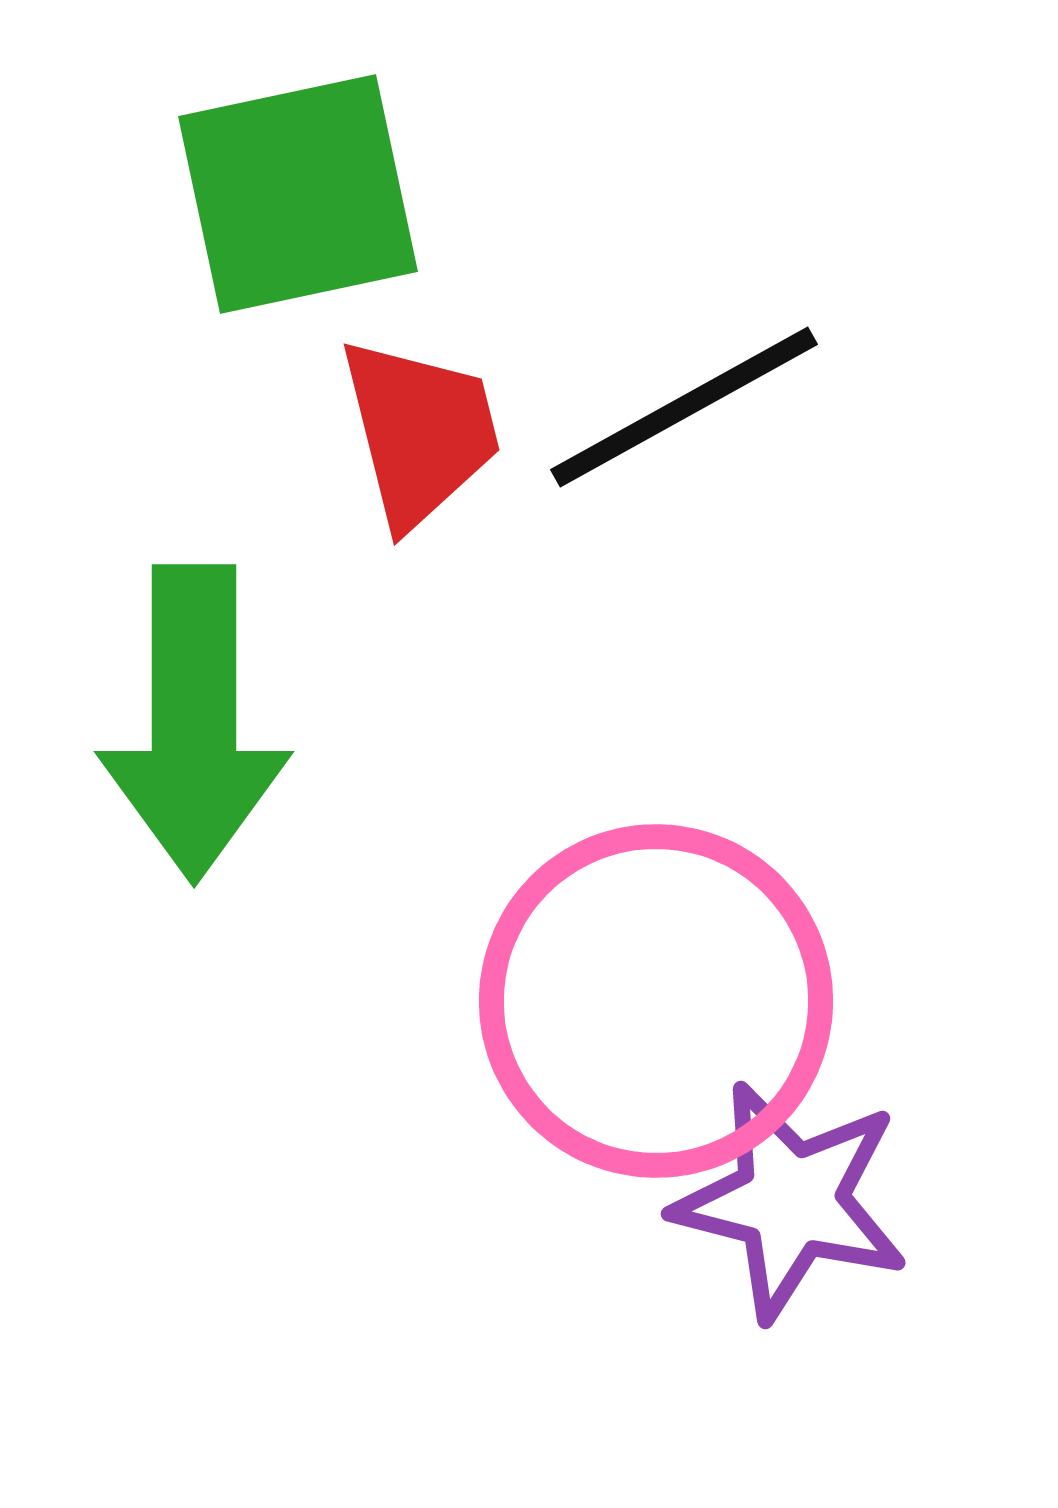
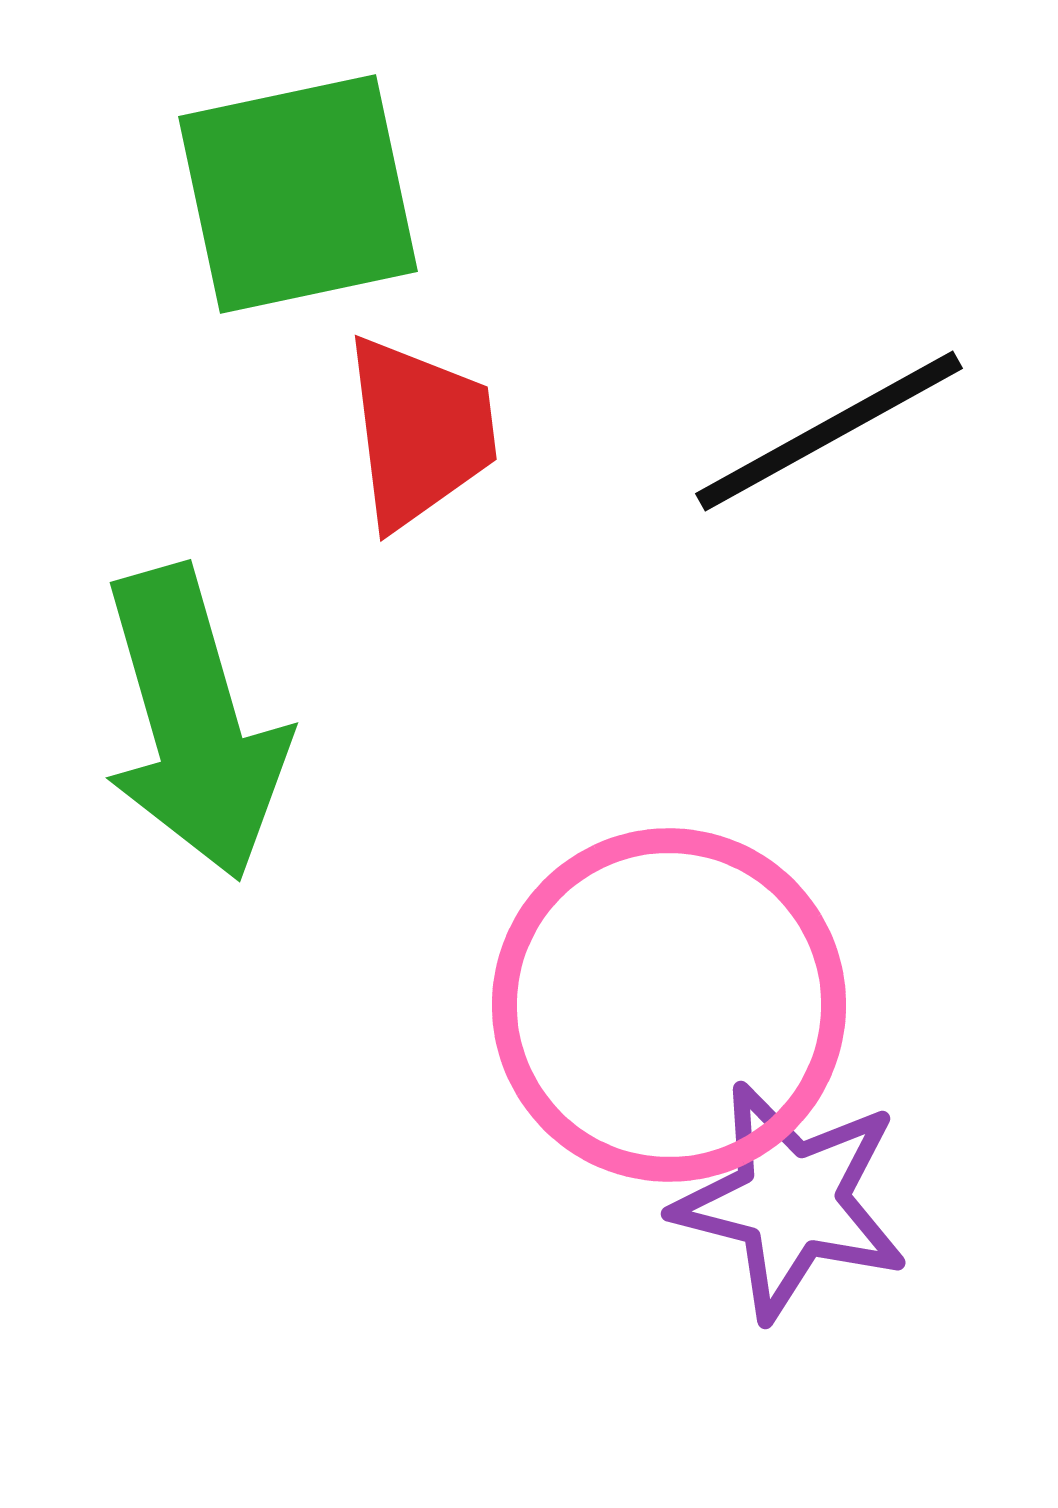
black line: moved 145 px right, 24 px down
red trapezoid: rotated 7 degrees clockwise
green arrow: rotated 16 degrees counterclockwise
pink circle: moved 13 px right, 4 px down
